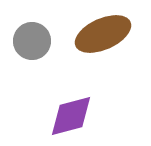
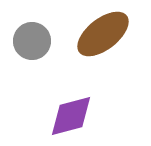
brown ellipse: rotated 14 degrees counterclockwise
